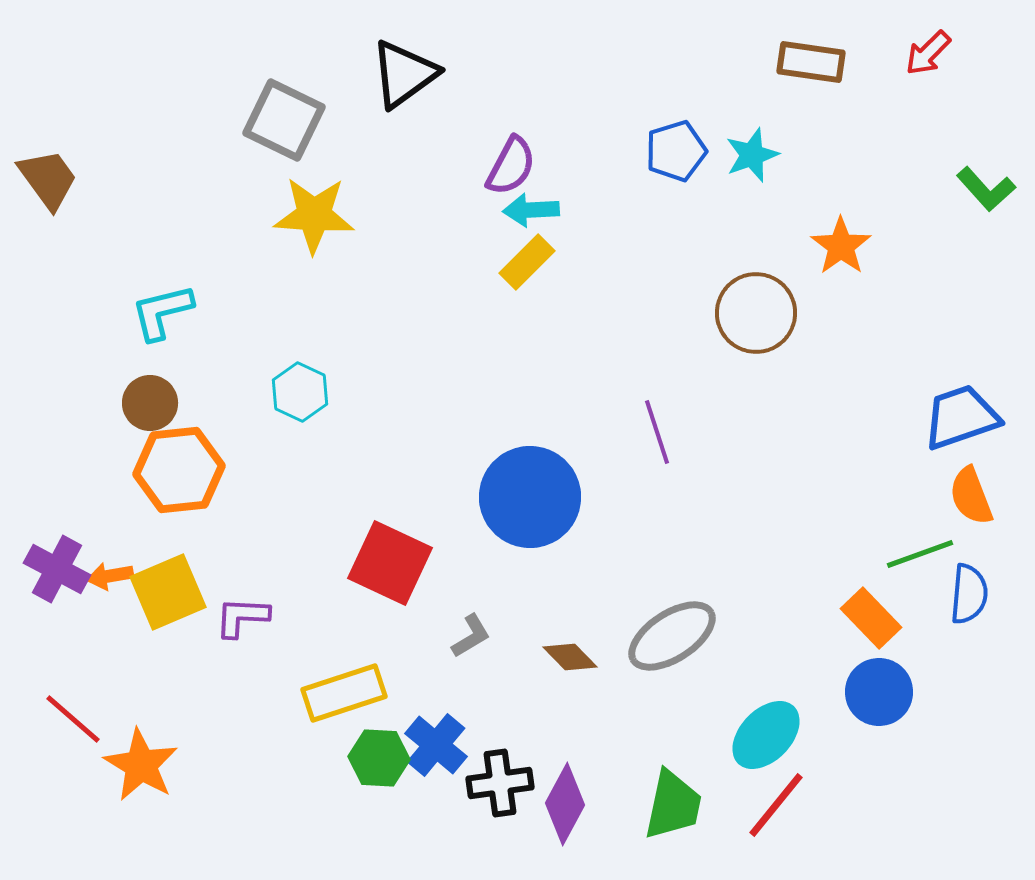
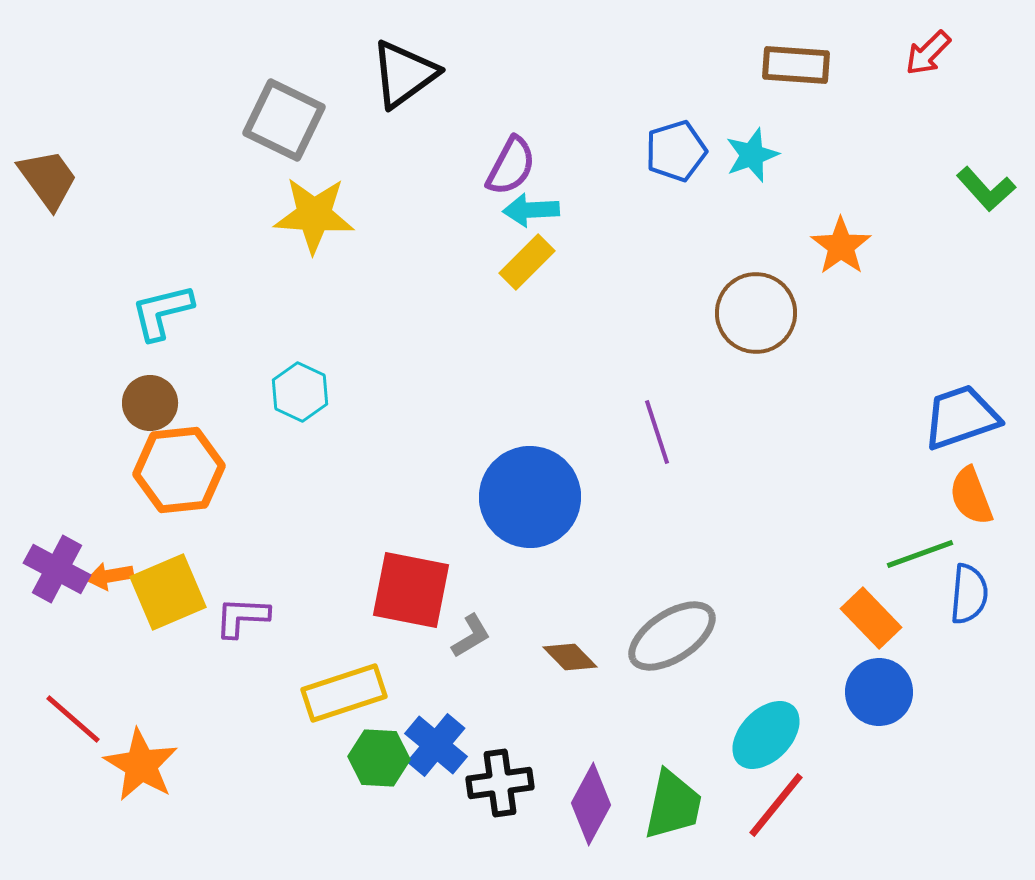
brown rectangle at (811, 62): moved 15 px left, 3 px down; rotated 4 degrees counterclockwise
red square at (390, 563): moved 21 px right, 27 px down; rotated 14 degrees counterclockwise
purple diamond at (565, 804): moved 26 px right
